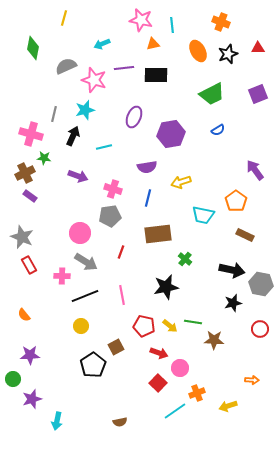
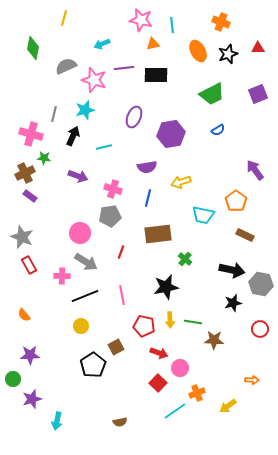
yellow arrow at (170, 326): moved 6 px up; rotated 49 degrees clockwise
yellow arrow at (228, 406): rotated 18 degrees counterclockwise
